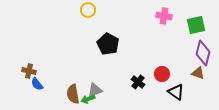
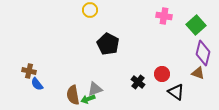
yellow circle: moved 2 px right
green square: rotated 30 degrees counterclockwise
gray triangle: moved 1 px up
brown semicircle: moved 1 px down
